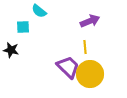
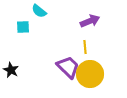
black star: moved 20 px down; rotated 14 degrees clockwise
